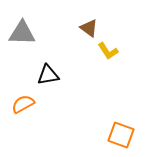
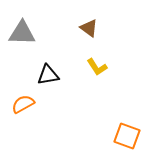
yellow L-shape: moved 11 px left, 16 px down
orange square: moved 6 px right, 1 px down
